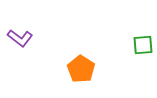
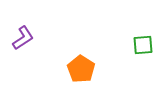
purple L-shape: moved 3 px right; rotated 70 degrees counterclockwise
